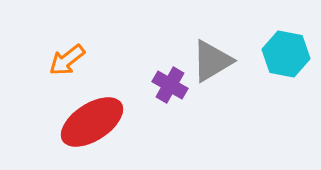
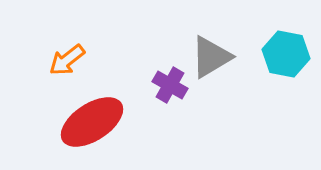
gray triangle: moved 1 px left, 4 px up
